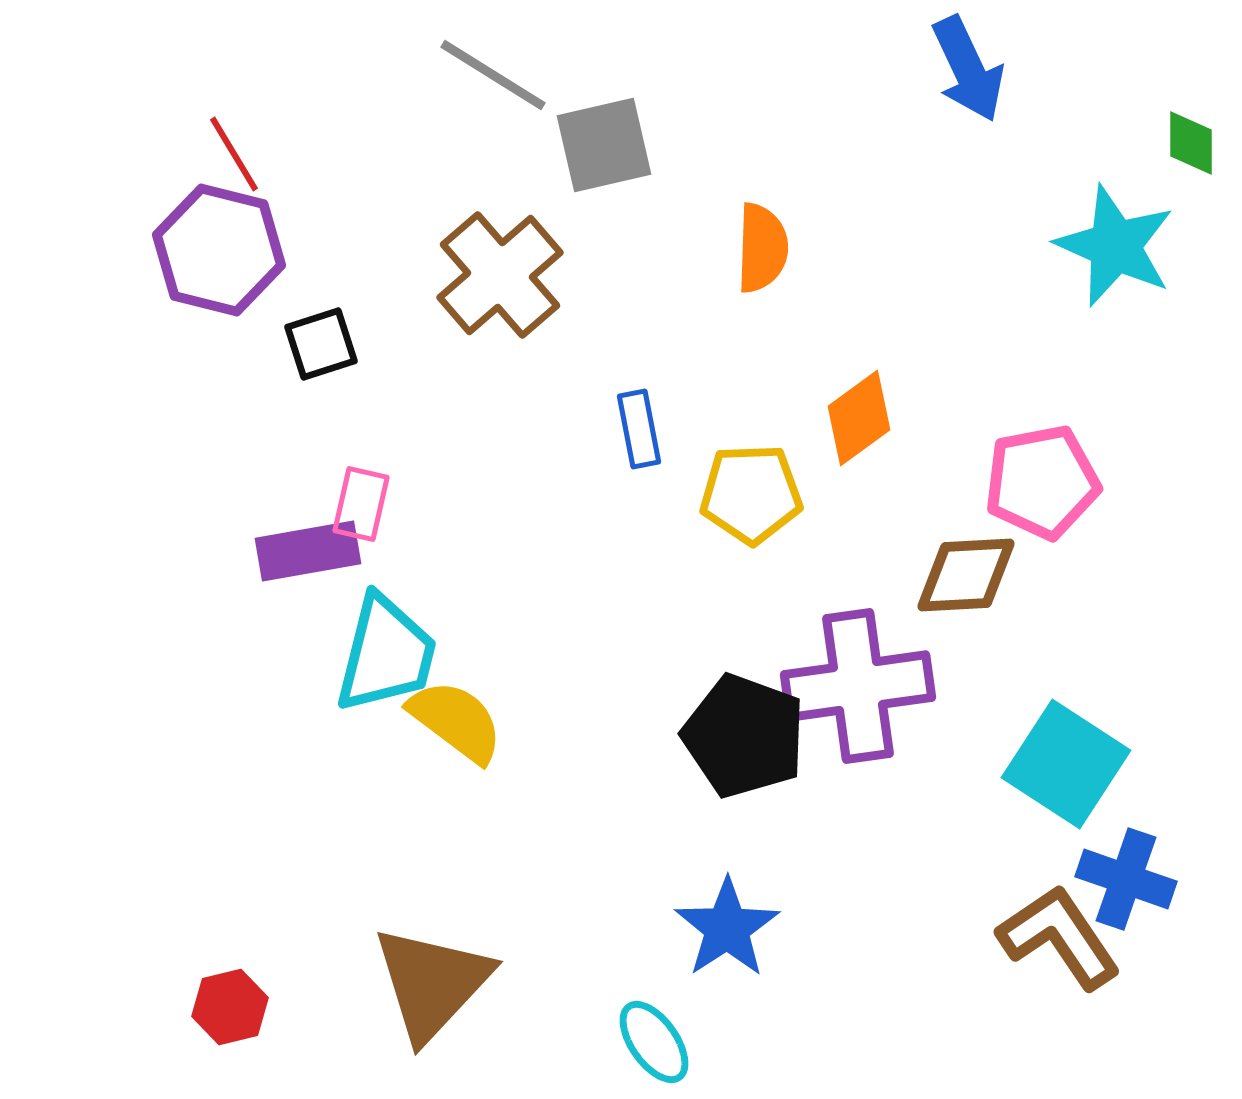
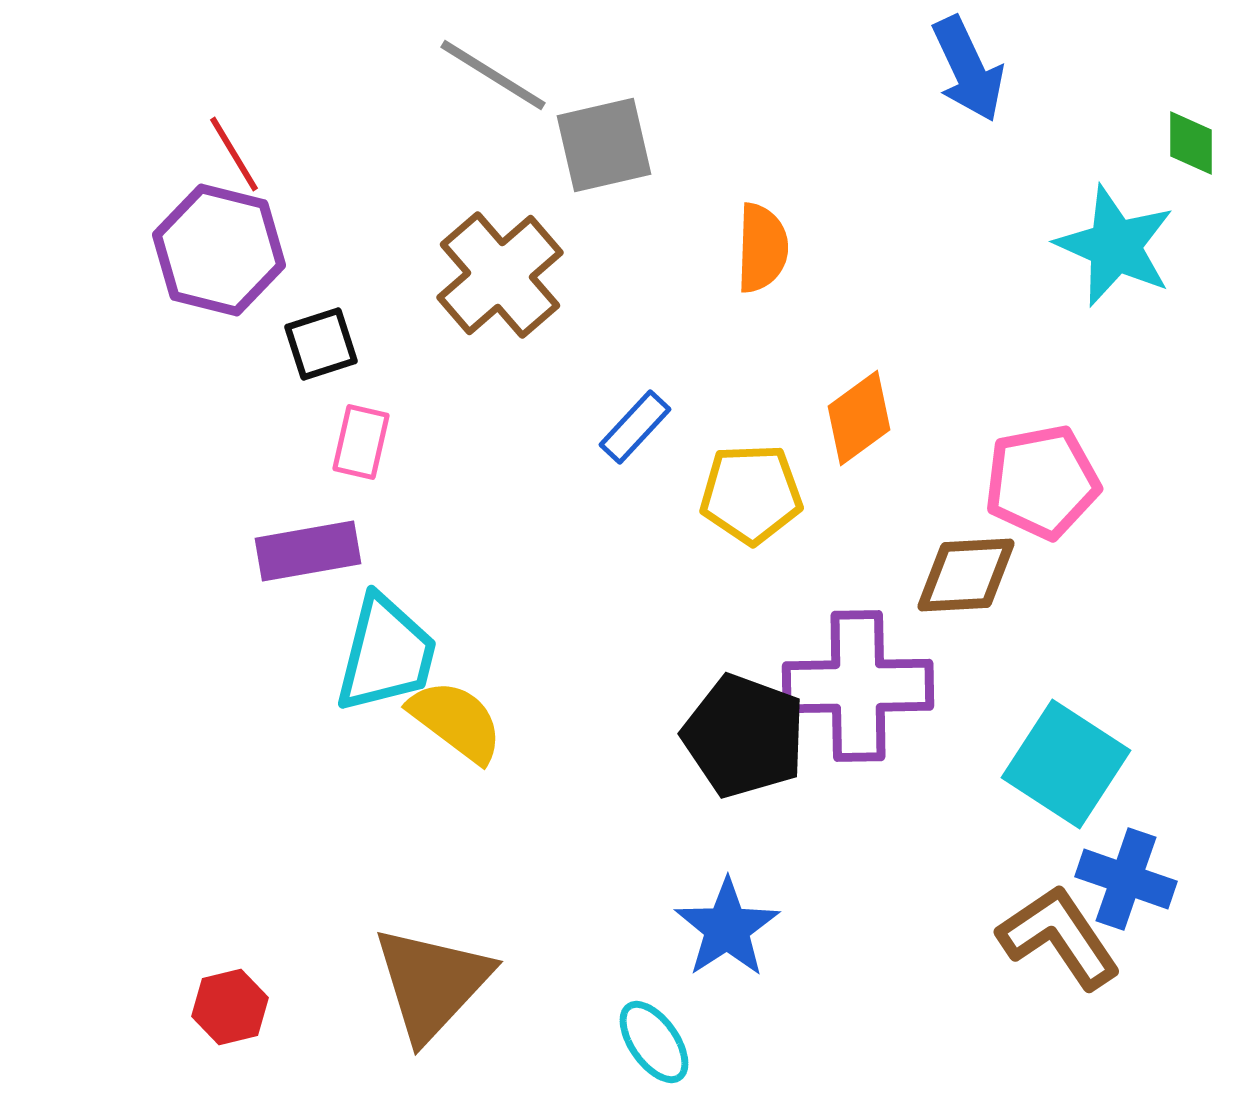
blue rectangle: moved 4 px left, 2 px up; rotated 54 degrees clockwise
pink rectangle: moved 62 px up
purple cross: rotated 7 degrees clockwise
